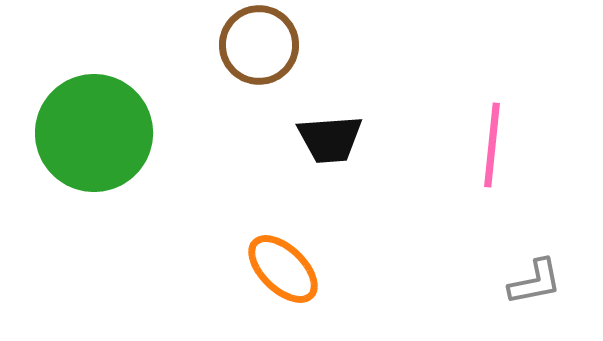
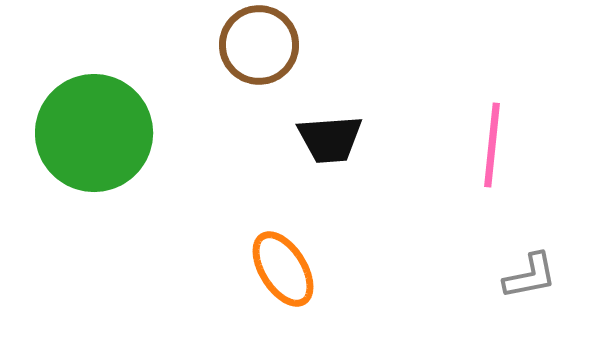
orange ellipse: rotated 14 degrees clockwise
gray L-shape: moved 5 px left, 6 px up
